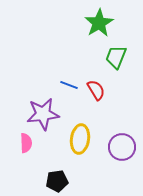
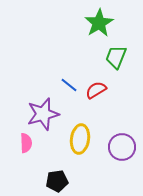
blue line: rotated 18 degrees clockwise
red semicircle: rotated 90 degrees counterclockwise
purple star: rotated 8 degrees counterclockwise
